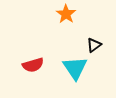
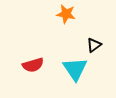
orange star: rotated 24 degrees counterclockwise
cyan triangle: moved 1 px down
